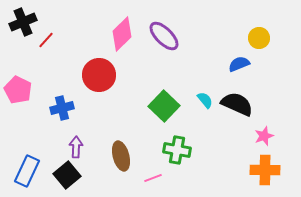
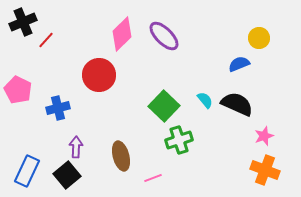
blue cross: moved 4 px left
green cross: moved 2 px right, 10 px up; rotated 28 degrees counterclockwise
orange cross: rotated 20 degrees clockwise
